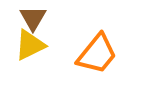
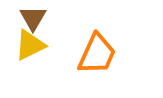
orange trapezoid: rotated 15 degrees counterclockwise
